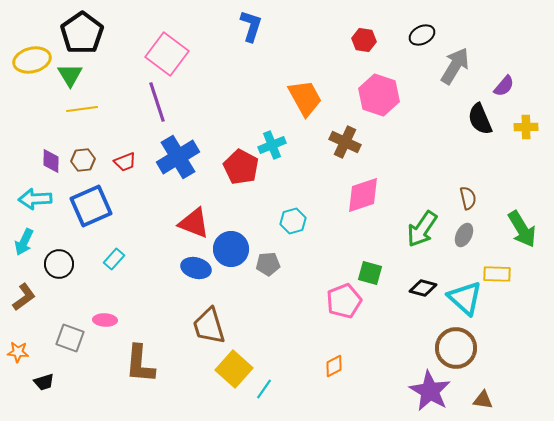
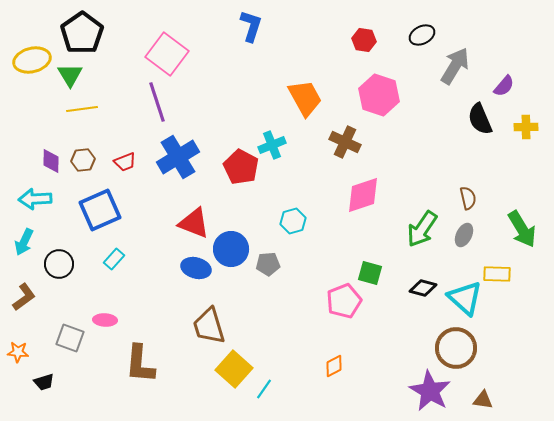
blue square at (91, 206): moved 9 px right, 4 px down
